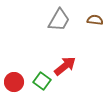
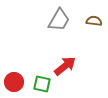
brown semicircle: moved 1 px left, 1 px down
green square: moved 3 px down; rotated 24 degrees counterclockwise
